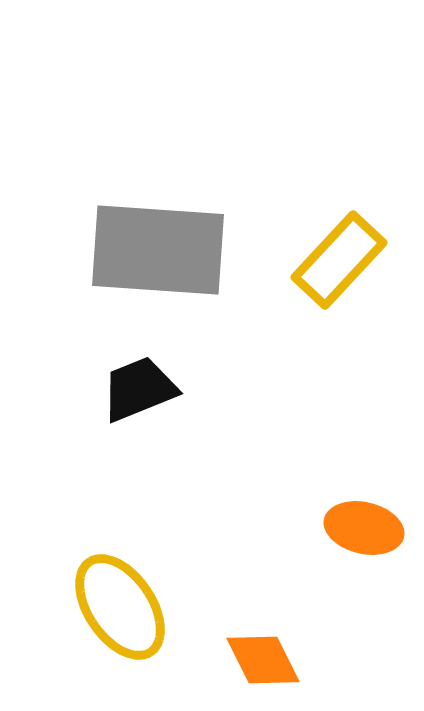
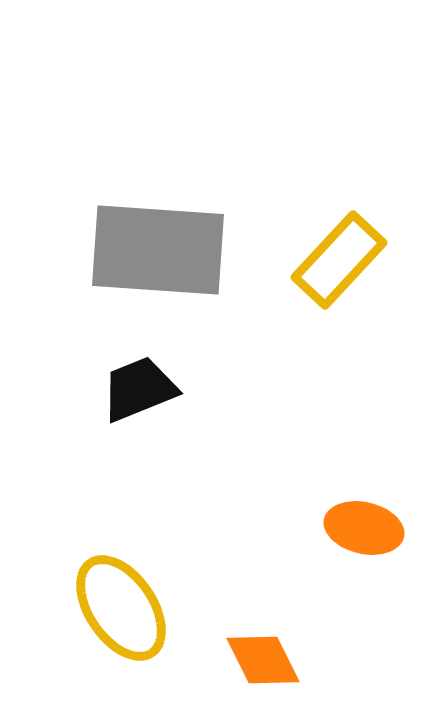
yellow ellipse: moved 1 px right, 1 px down
